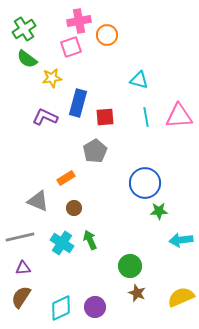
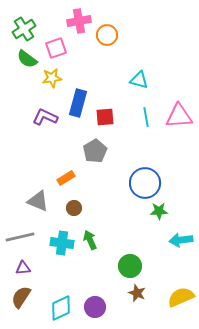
pink square: moved 15 px left, 1 px down
cyan cross: rotated 25 degrees counterclockwise
